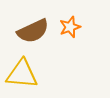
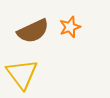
yellow triangle: rotated 48 degrees clockwise
